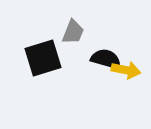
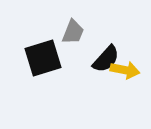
black semicircle: rotated 116 degrees clockwise
yellow arrow: moved 1 px left
